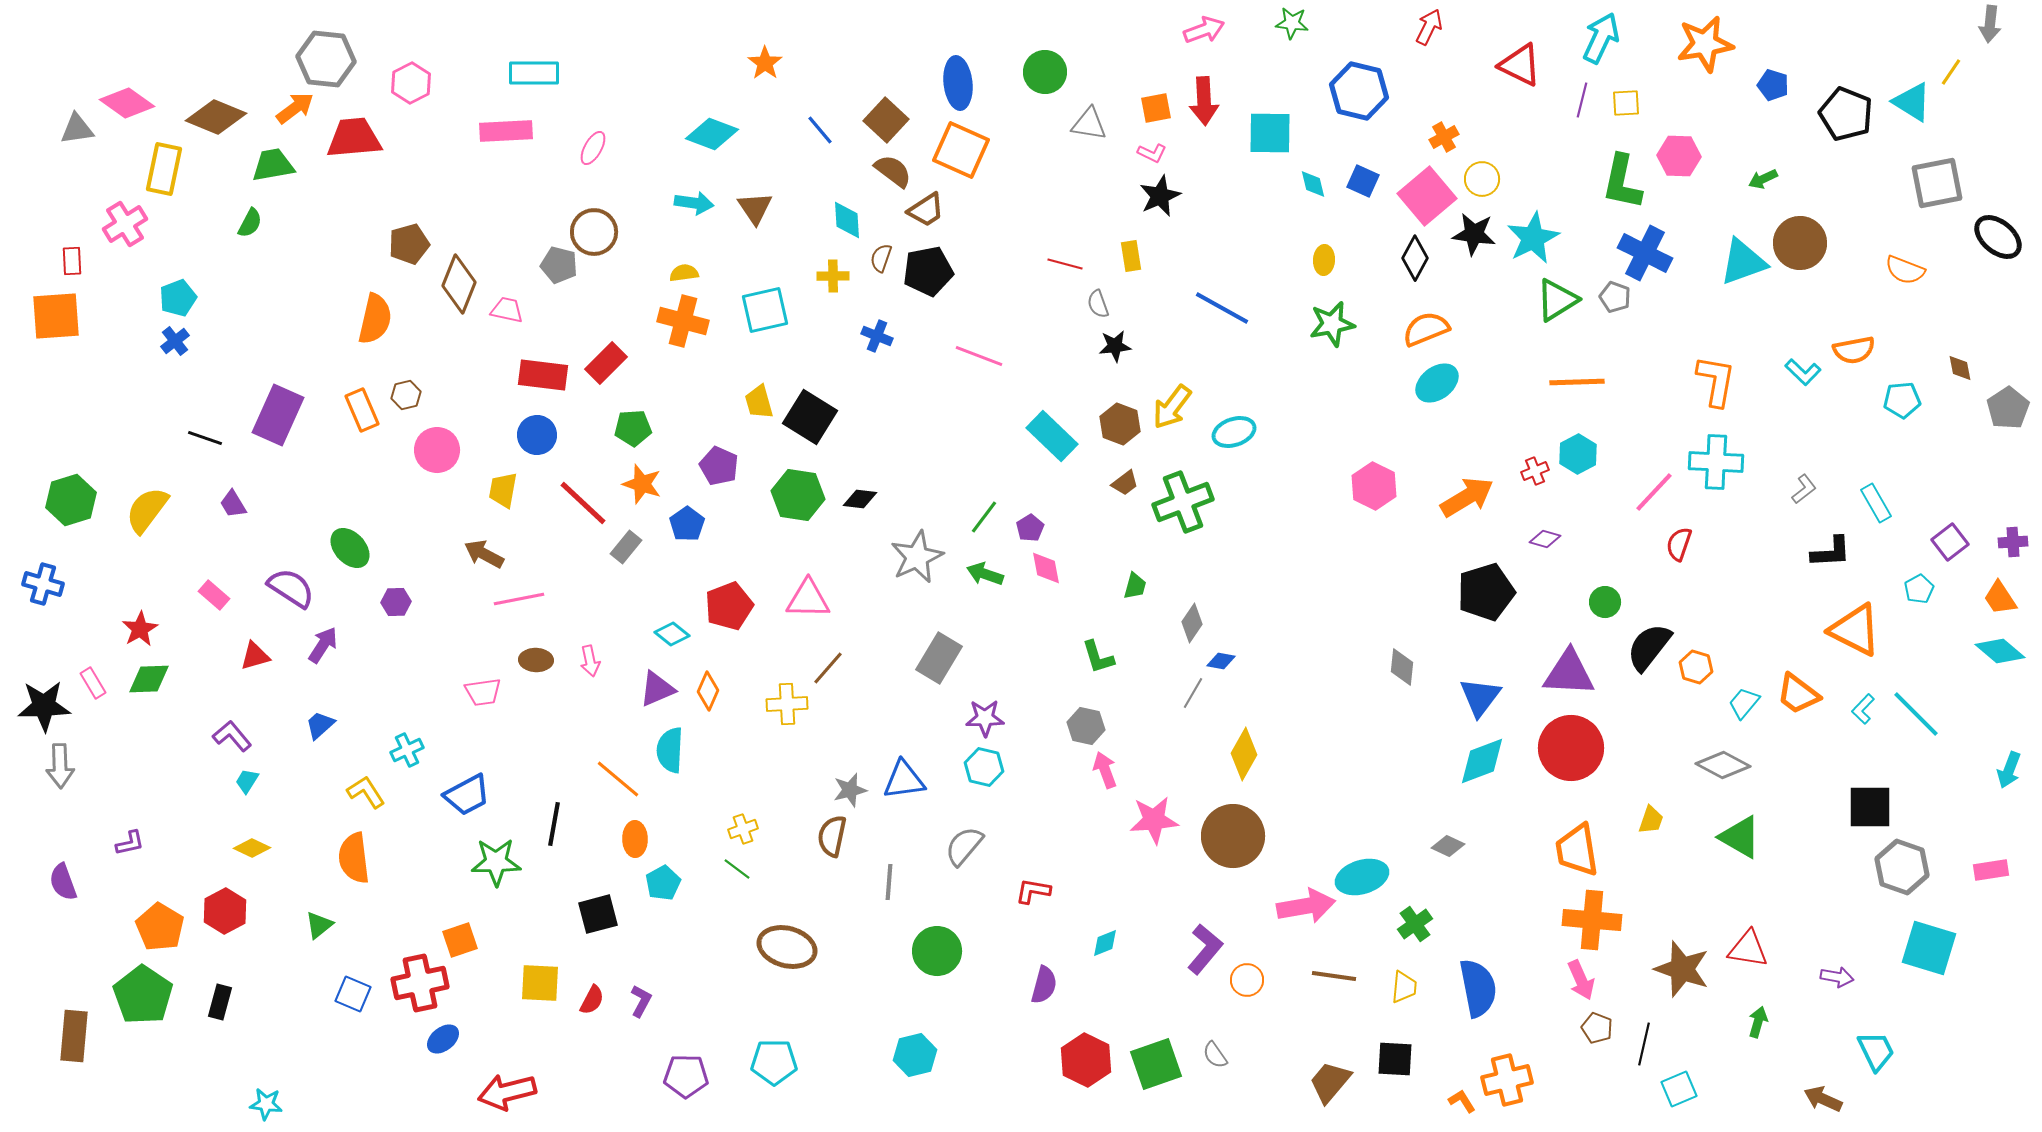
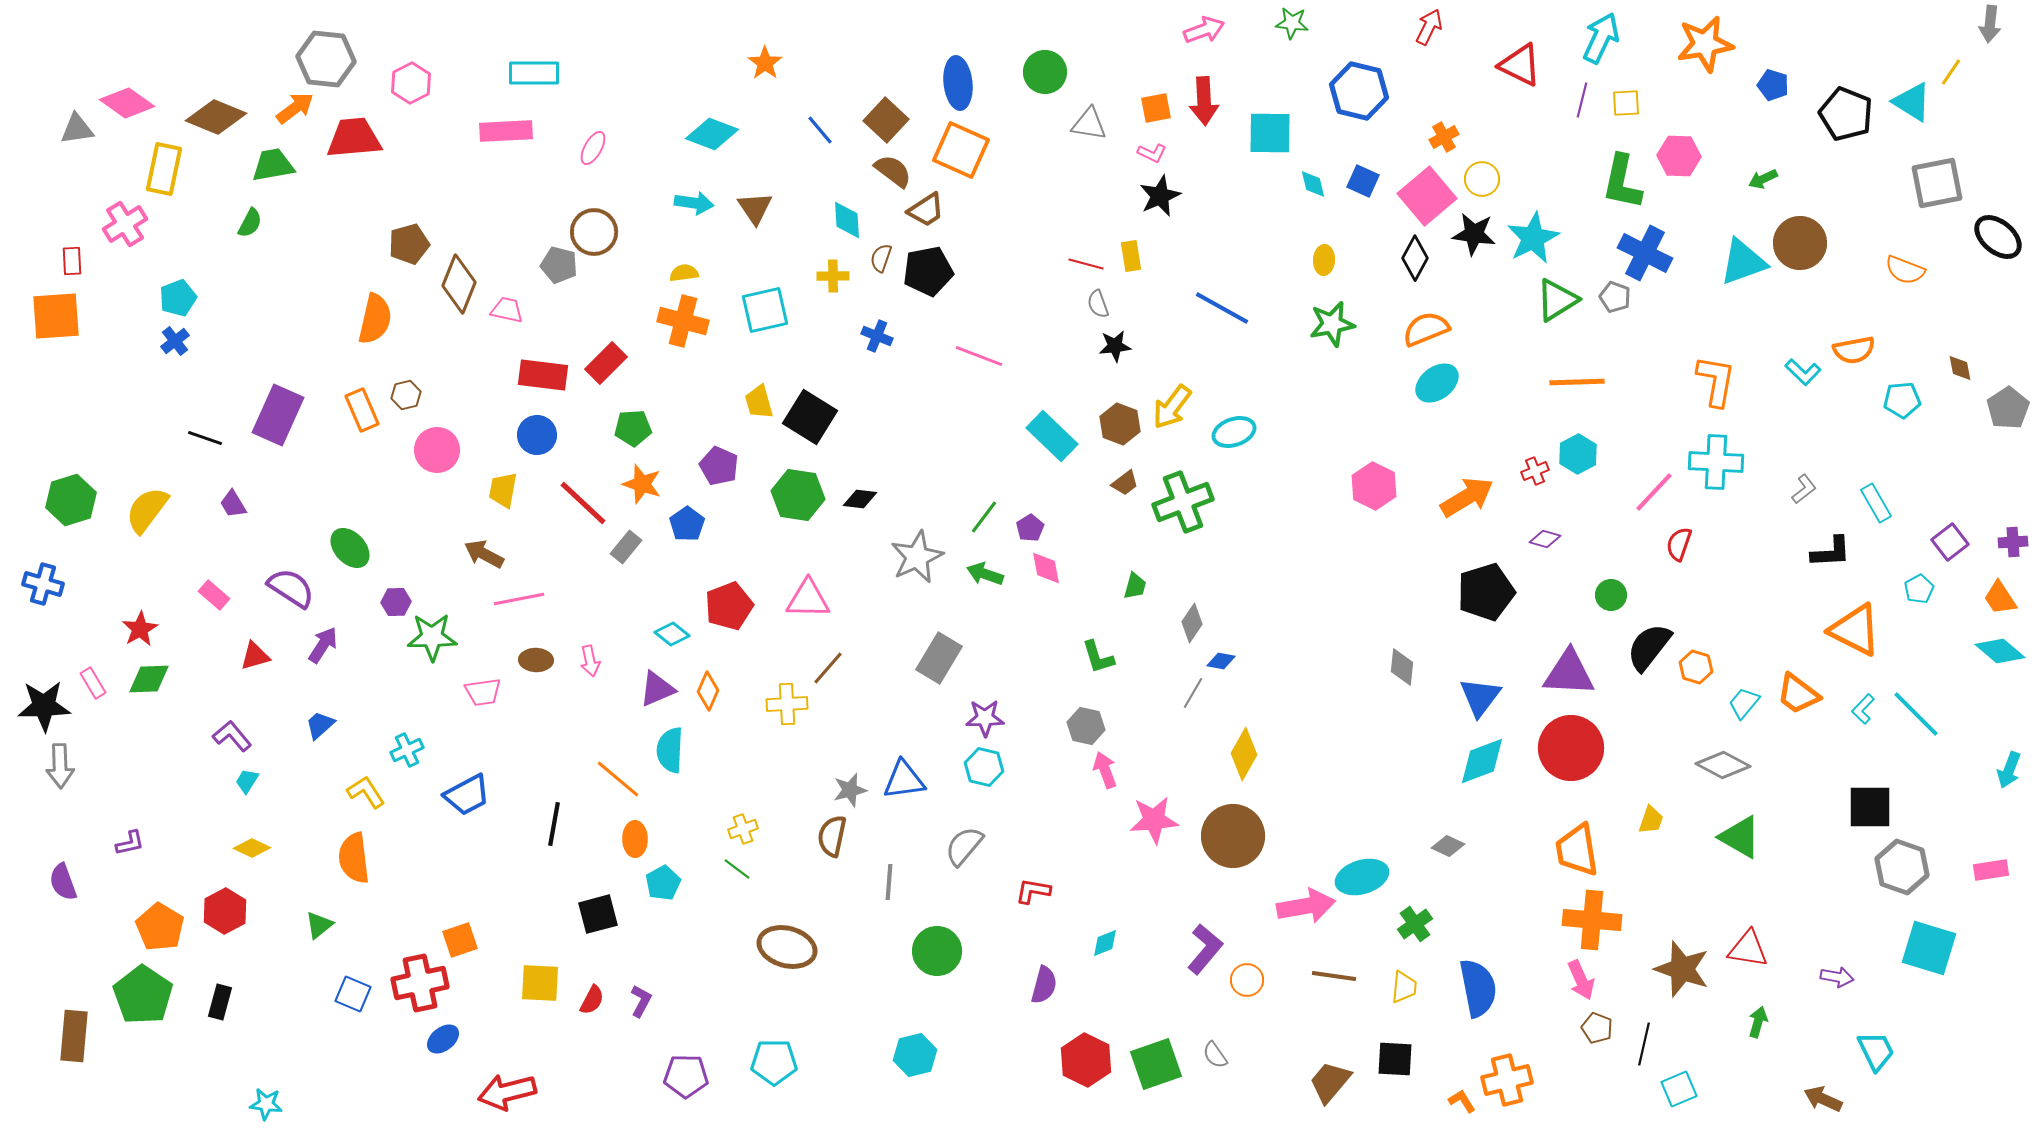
red line at (1065, 264): moved 21 px right
green circle at (1605, 602): moved 6 px right, 7 px up
green star at (496, 862): moved 64 px left, 225 px up
